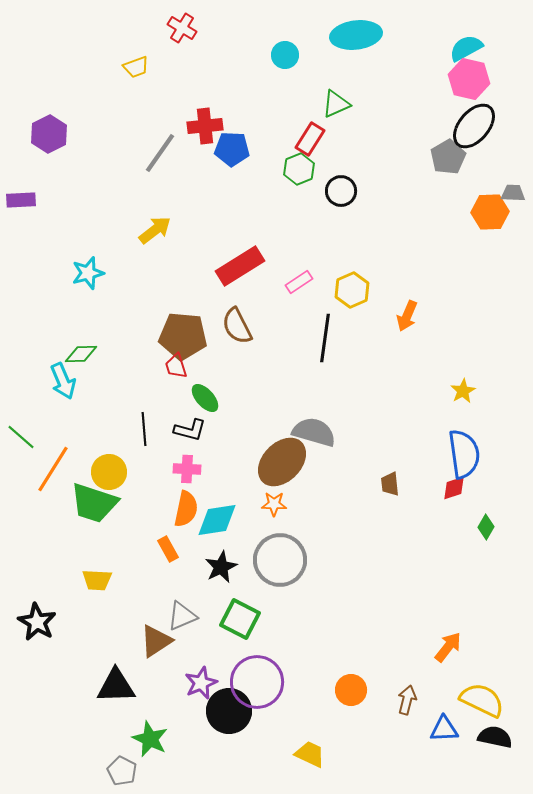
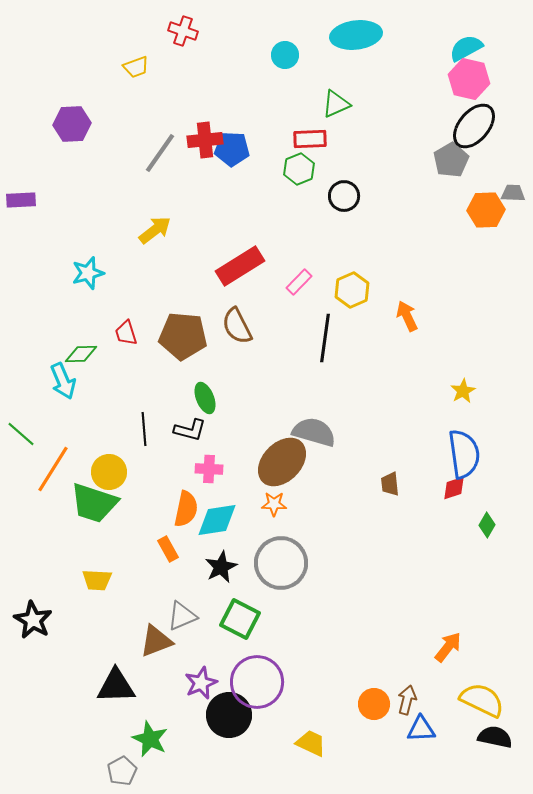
red cross at (182, 28): moved 1 px right, 3 px down; rotated 12 degrees counterclockwise
red cross at (205, 126): moved 14 px down
purple hexagon at (49, 134): moved 23 px right, 10 px up; rotated 24 degrees clockwise
red rectangle at (310, 139): rotated 56 degrees clockwise
gray pentagon at (448, 157): moved 3 px right, 3 px down
black circle at (341, 191): moved 3 px right, 5 px down
orange hexagon at (490, 212): moved 4 px left, 2 px up
pink rectangle at (299, 282): rotated 12 degrees counterclockwise
orange arrow at (407, 316): rotated 132 degrees clockwise
red trapezoid at (176, 366): moved 50 px left, 33 px up
green ellipse at (205, 398): rotated 20 degrees clockwise
green line at (21, 437): moved 3 px up
pink cross at (187, 469): moved 22 px right
green diamond at (486, 527): moved 1 px right, 2 px up
gray circle at (280, 560): moved 1 px right, 3 px down
black star at (37, 622): moved 4 px left, 2 px up
brown triangle at (156, 641): rotated 12 degrees clockwise
orange circle at (351, 690): moved 23 px right, 14 px down
black circle at (229, 711): moved 4 px down
blue triangle at (444, 729): moved 23 px left
yellow trapezoid at (310, 754): moved 1 px right, 11 px up
gray pentagon at (122, 771): rotated 16 degrees clockwise
